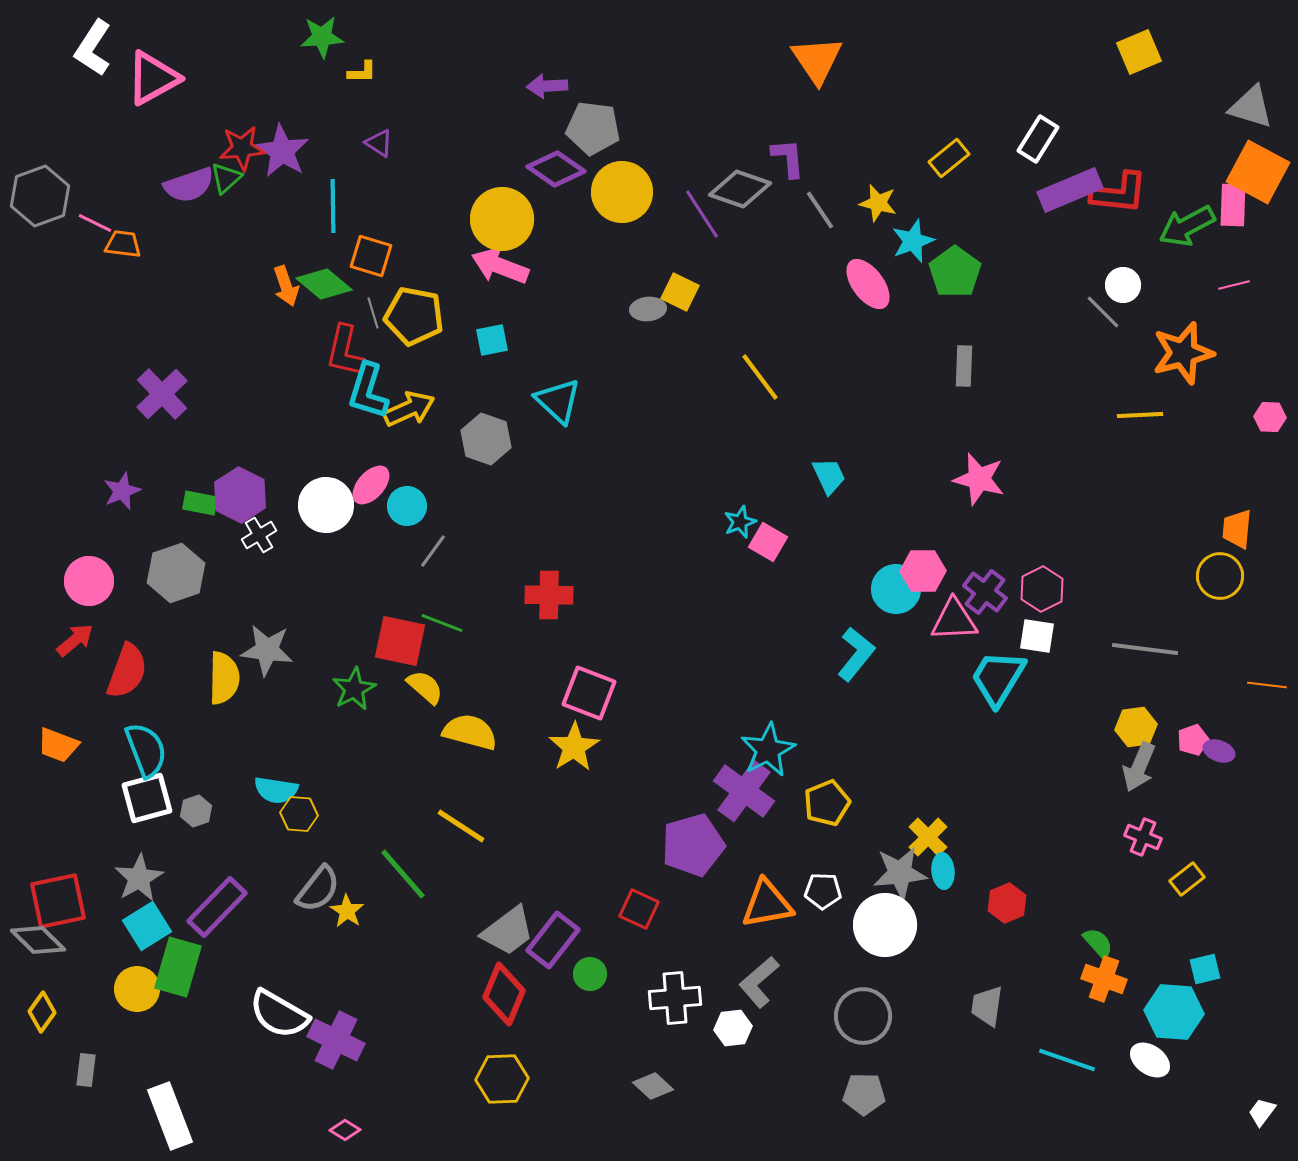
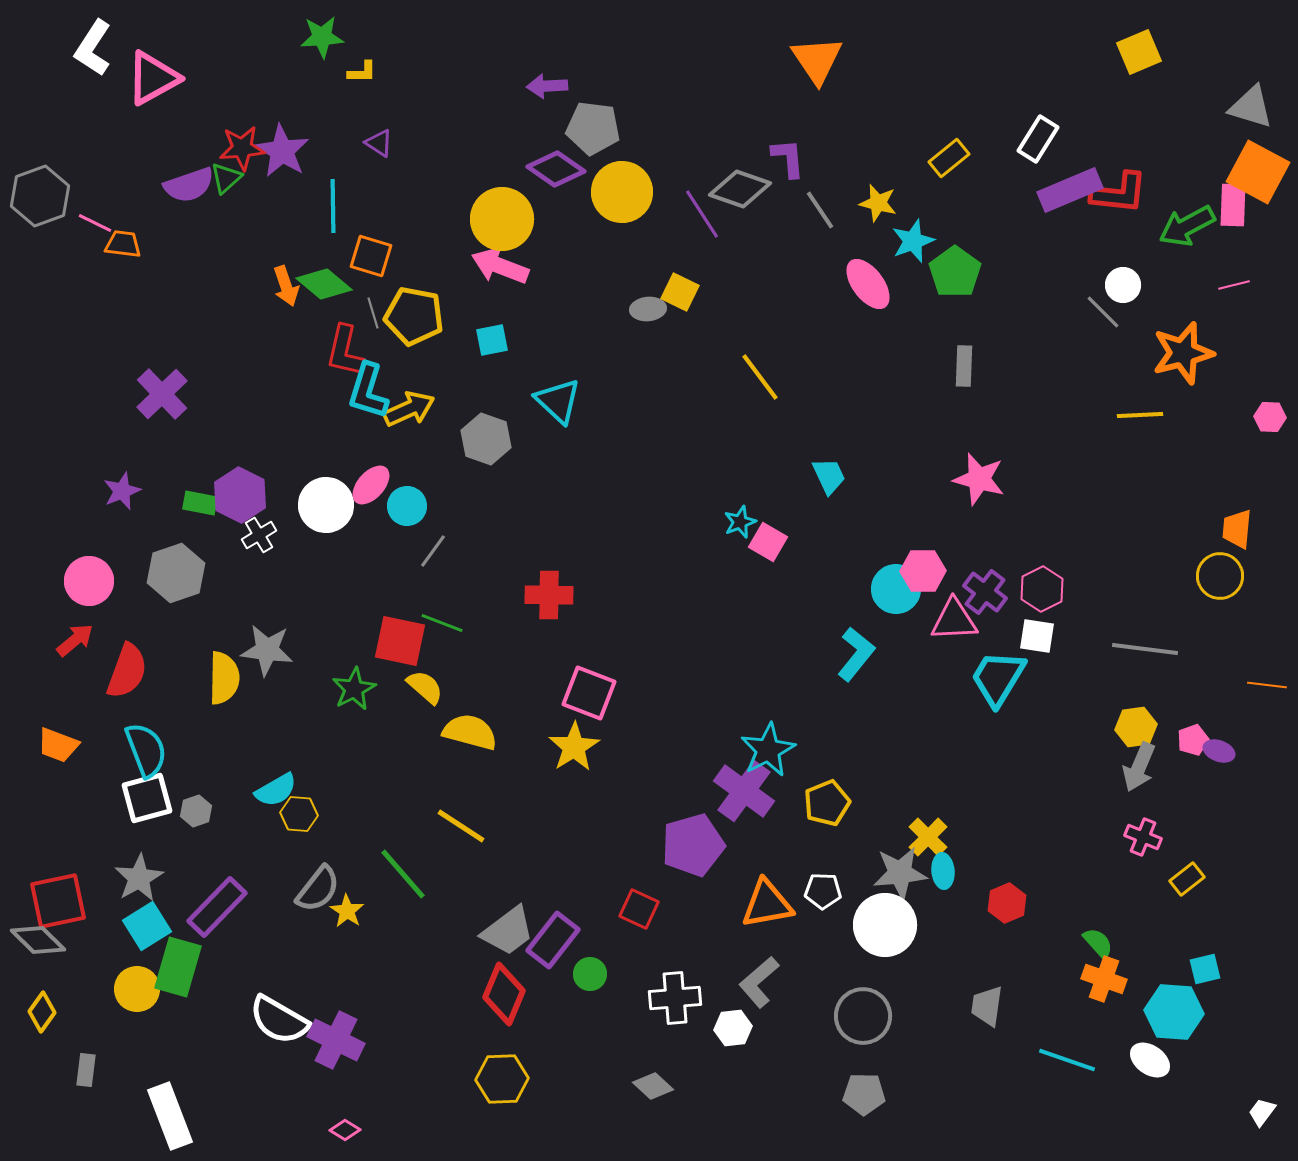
cyan semicircle at (276, 790): rotated 39 degrees counterclockwise
white semicircle at (279, 1014): moved 6 px down
